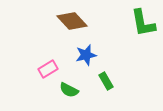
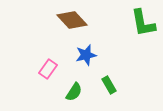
brown diamond: moved 1 px up
pink rectangle: rotated 24 degrees counterclockwise
green rectangle: moved 3 px right, 4 px down
green semicircle: moved 5 px right, 2 px down; rotated 84 degrees counterclockwise
